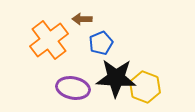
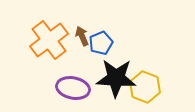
brown arrow: moved 17 px down; rotated 66 degrees clockwise
